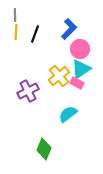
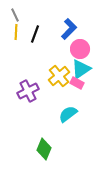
gray line: rotated 24 degrees counterclockwise
